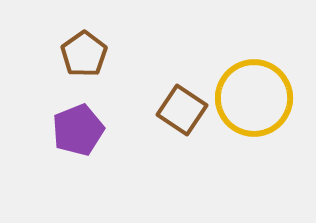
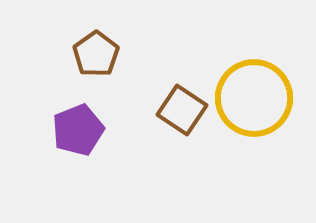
brown pentagon: moved 12 px right
